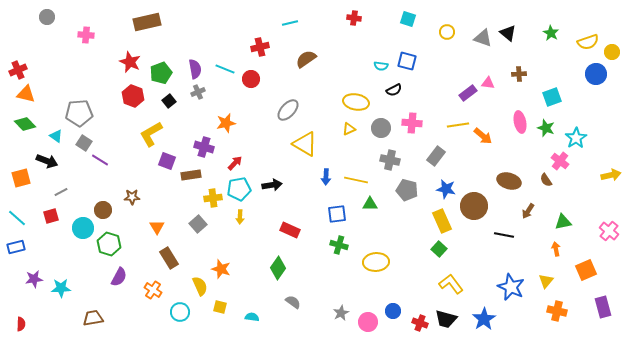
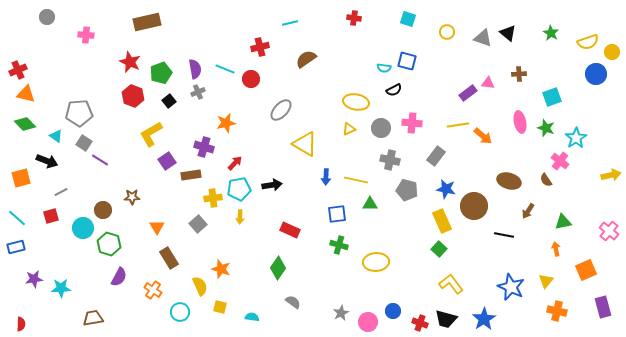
cyan semicircle at (381, 66): moved 3 px right, 2 px down
gray ellipse at (288, 110): moved 7 px left
purple square at (167, 161): rotated 36 degrees clockwise
